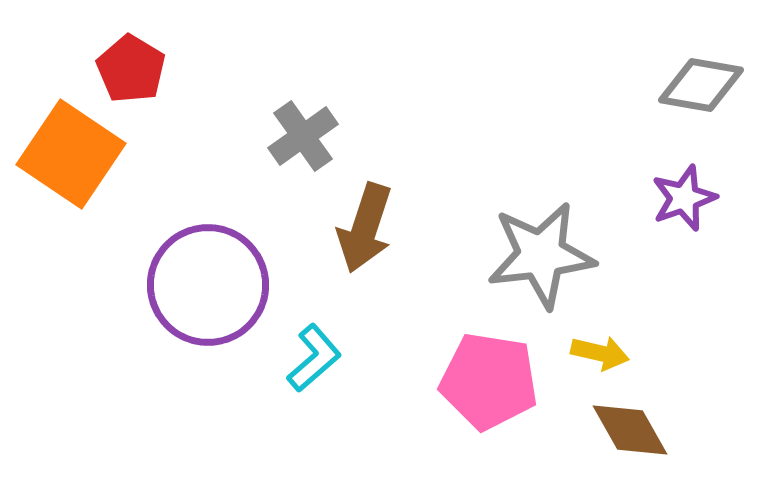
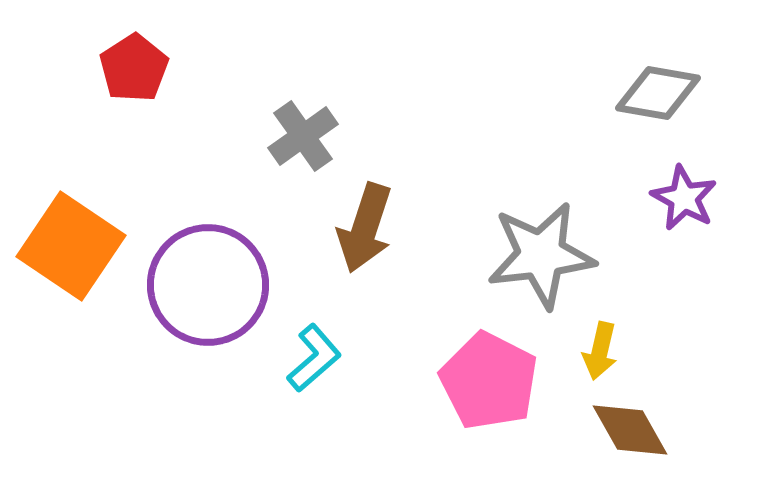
red pentagon: moved 3 px right, 1 px up; rotated 8 degrees clockwise
gray diamond: moved 43 px left, 8 px down
orange square: moved 92 px down
purple star: rotated 24 degrees counterclockwise
yellow arrow: moved 2 px up; rotated 90 degrees clockwise
pink pentagon: rotated 18 degrees clockwise
